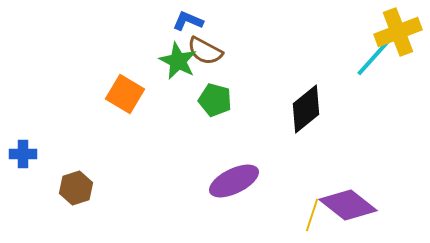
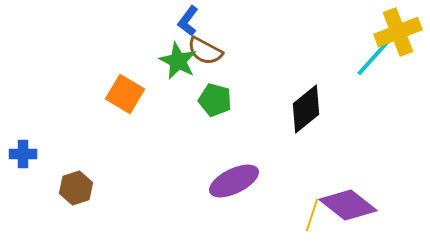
blue L-shape: rotated 76 degrees counterclockwise
